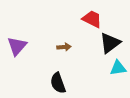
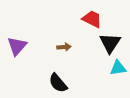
black triangle: rotated 20 degrees counterclockwise
black semicircle: rotated 20 degrees counterclockwise
